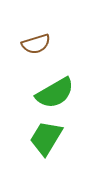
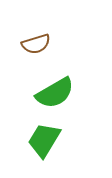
green trapezoid: moved 2 px left, 2 px down
